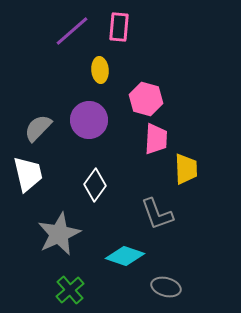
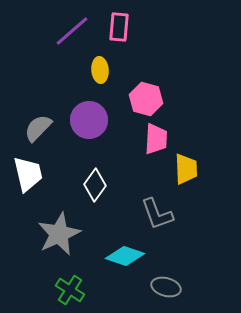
green cross: rotated 16 degrees counterclockwise
